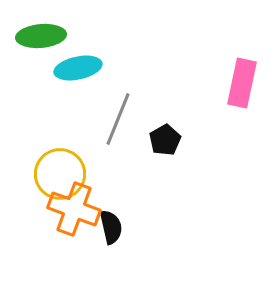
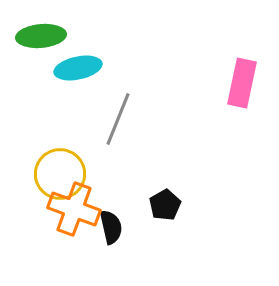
black pentagon: moved 65 px down
